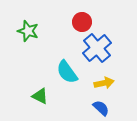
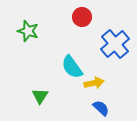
red circle: moved 5 px up
blue cross: moved 18 px right, 4 px up
cyan semicircle: moved 5 px right, 5 px up
yellow arrow: moved 10 px left
green triangle: rotated 36 degrees clockwise
